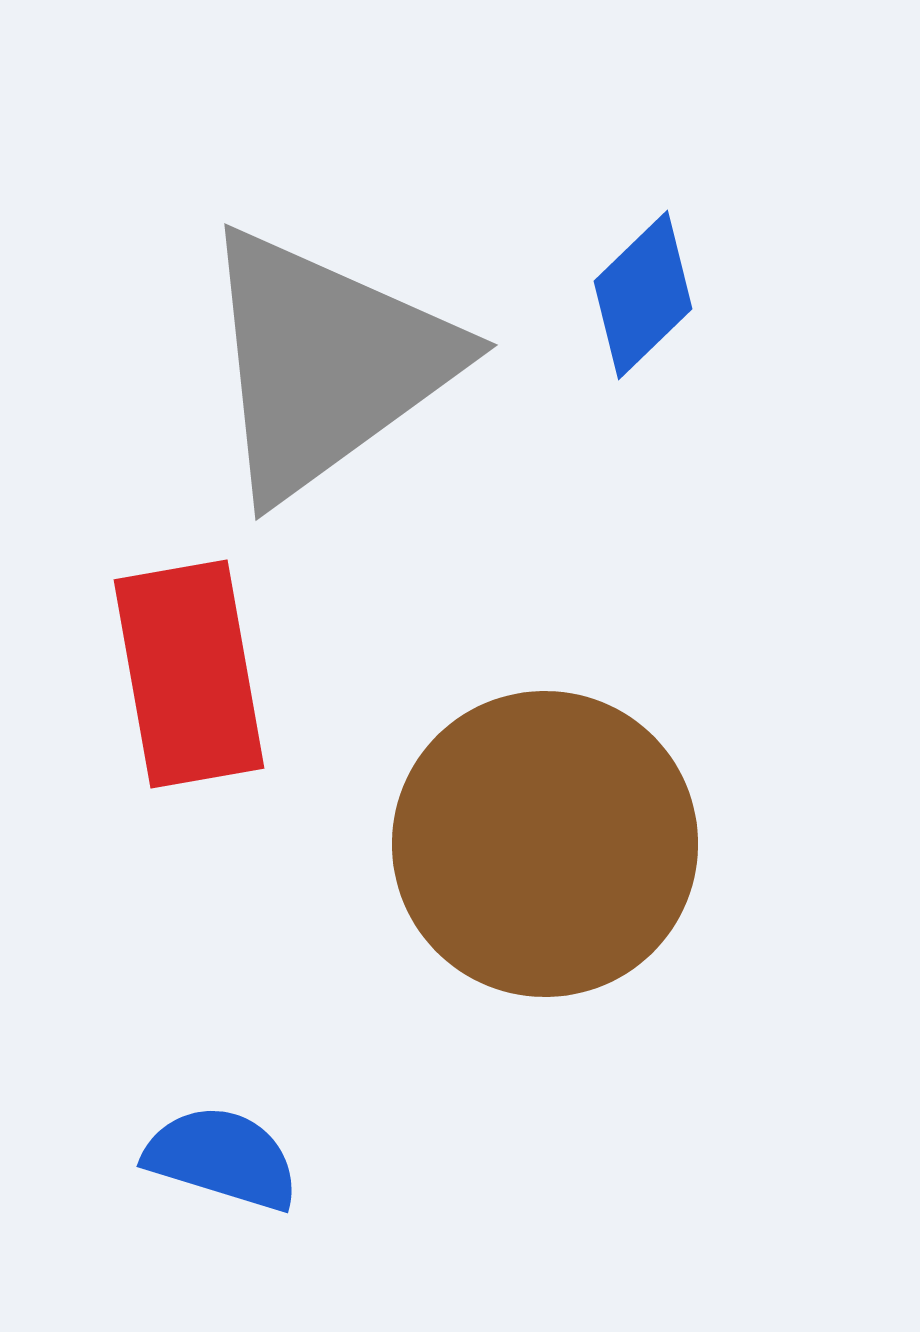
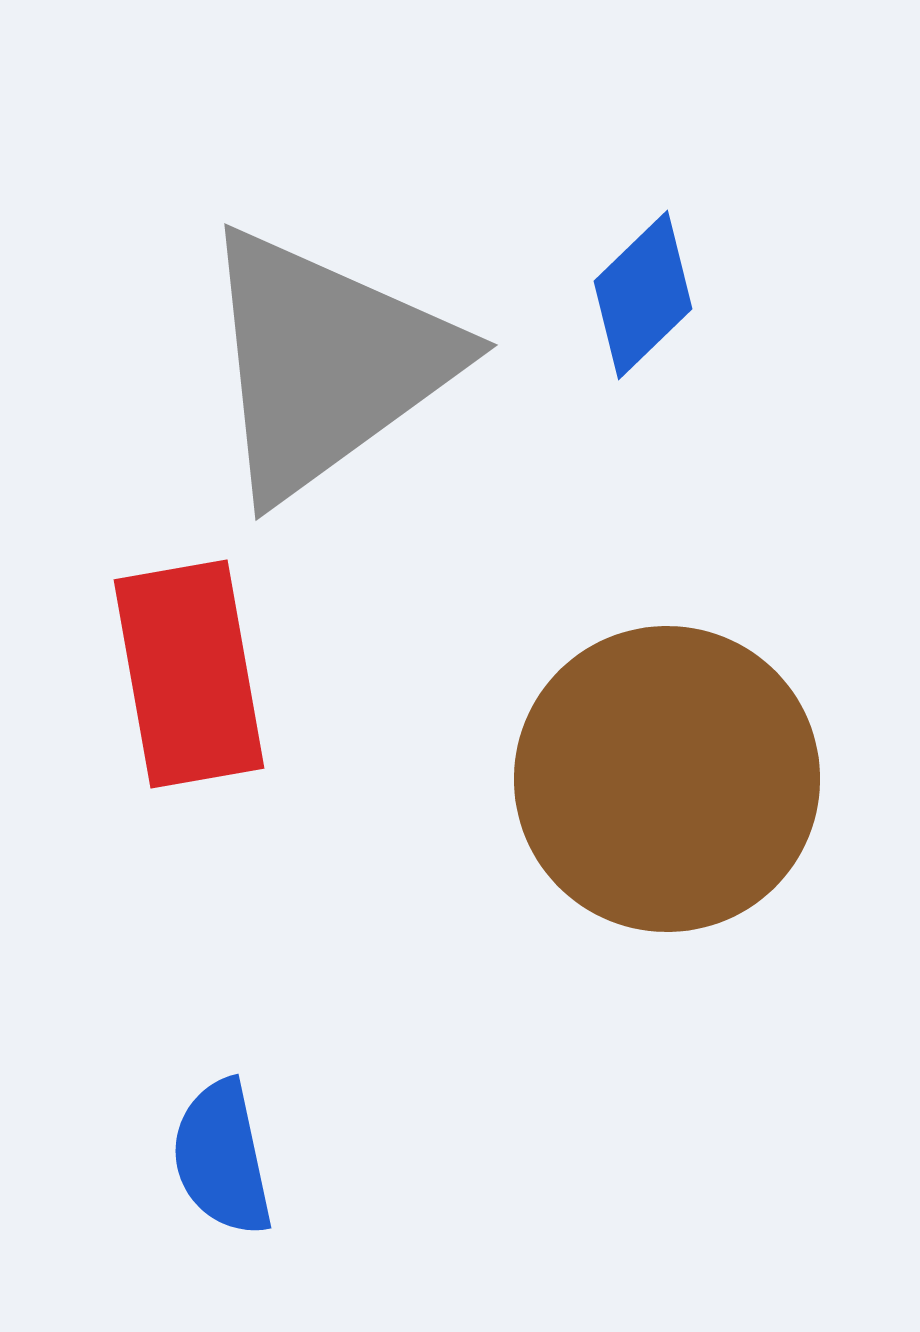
brown circle: moved 122 px right, 65 px up
blue semicircle: rotated 119 degrees counterclockwise
